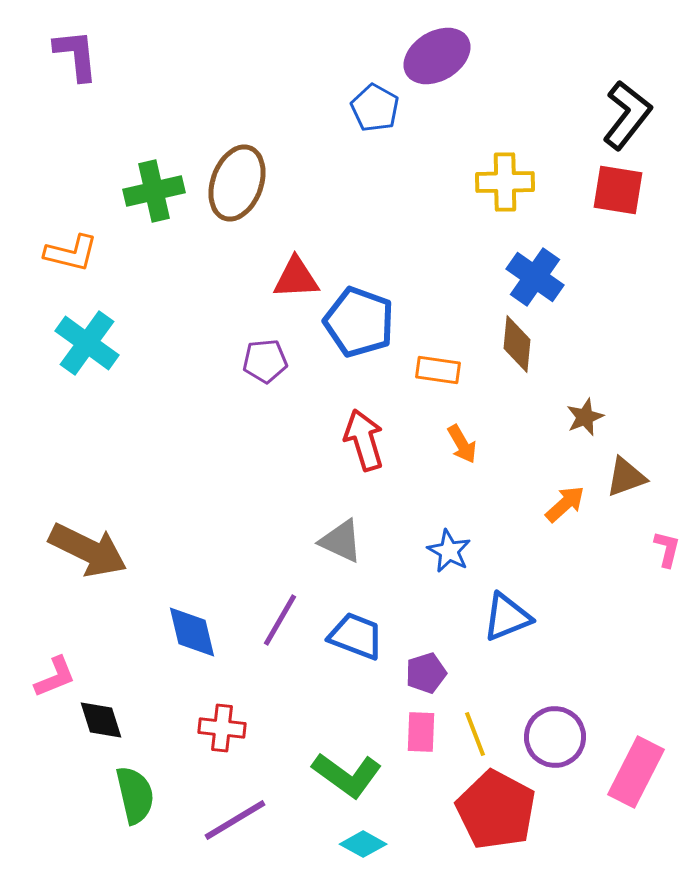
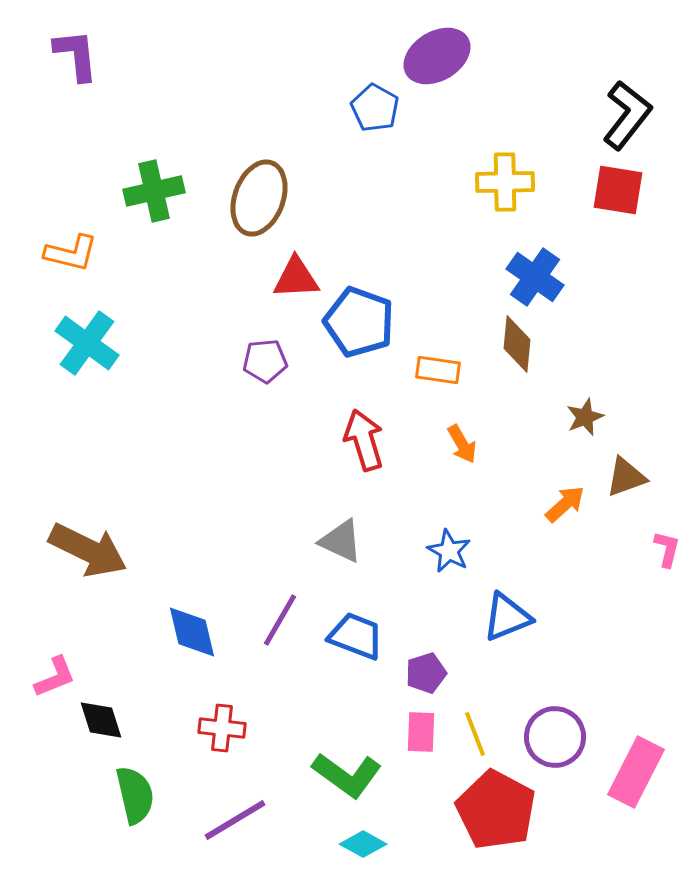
brown ellipse at (237, 183): moved 22 px right, 15 px down
